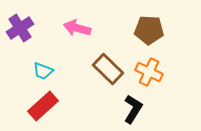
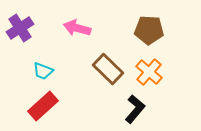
orange cross: rotated 16 degrees clockwise
black L-shape: moved 2 px right; rotated 8 degrees clockwise
